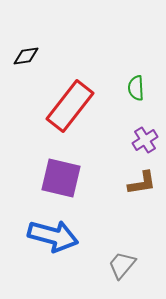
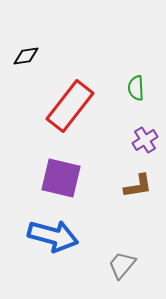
brown L-shape: moved 4 px left, 3 px down
